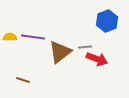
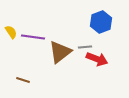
blue hexagon: moved 6 px left, 1 px down
yellow semicircle: moved 1 px right, 5 px up; rotated 56 degrees clockwise
